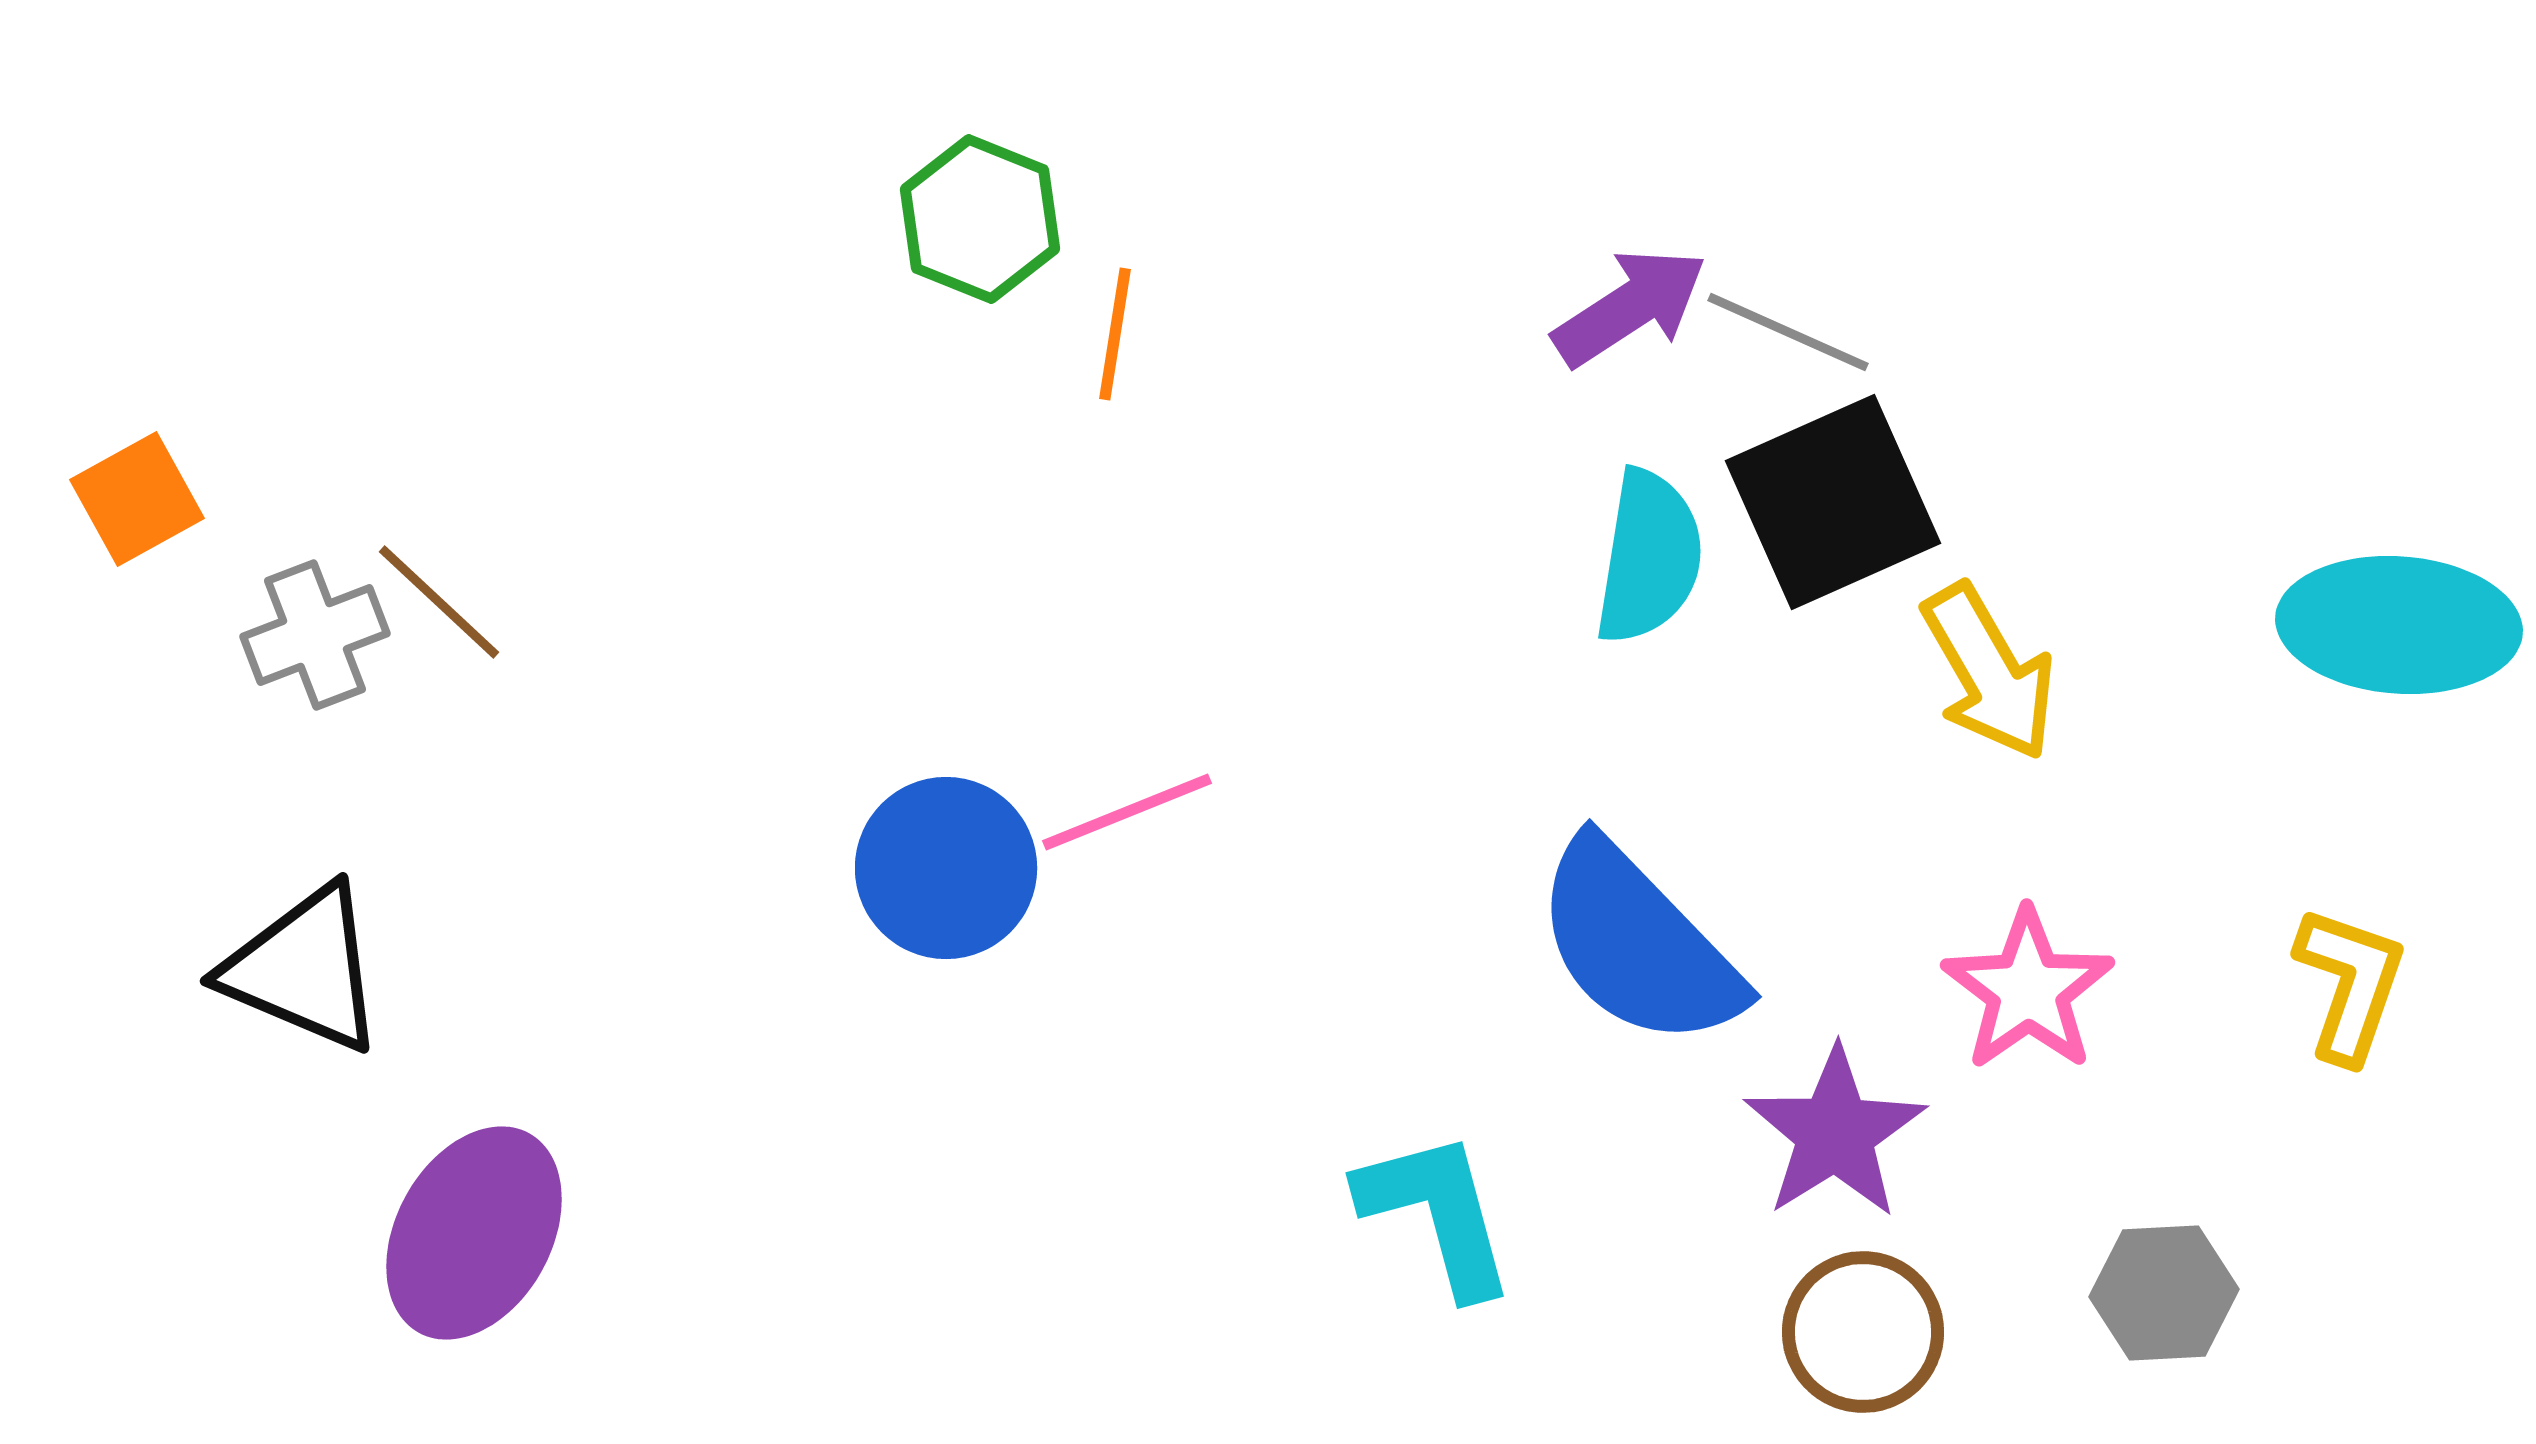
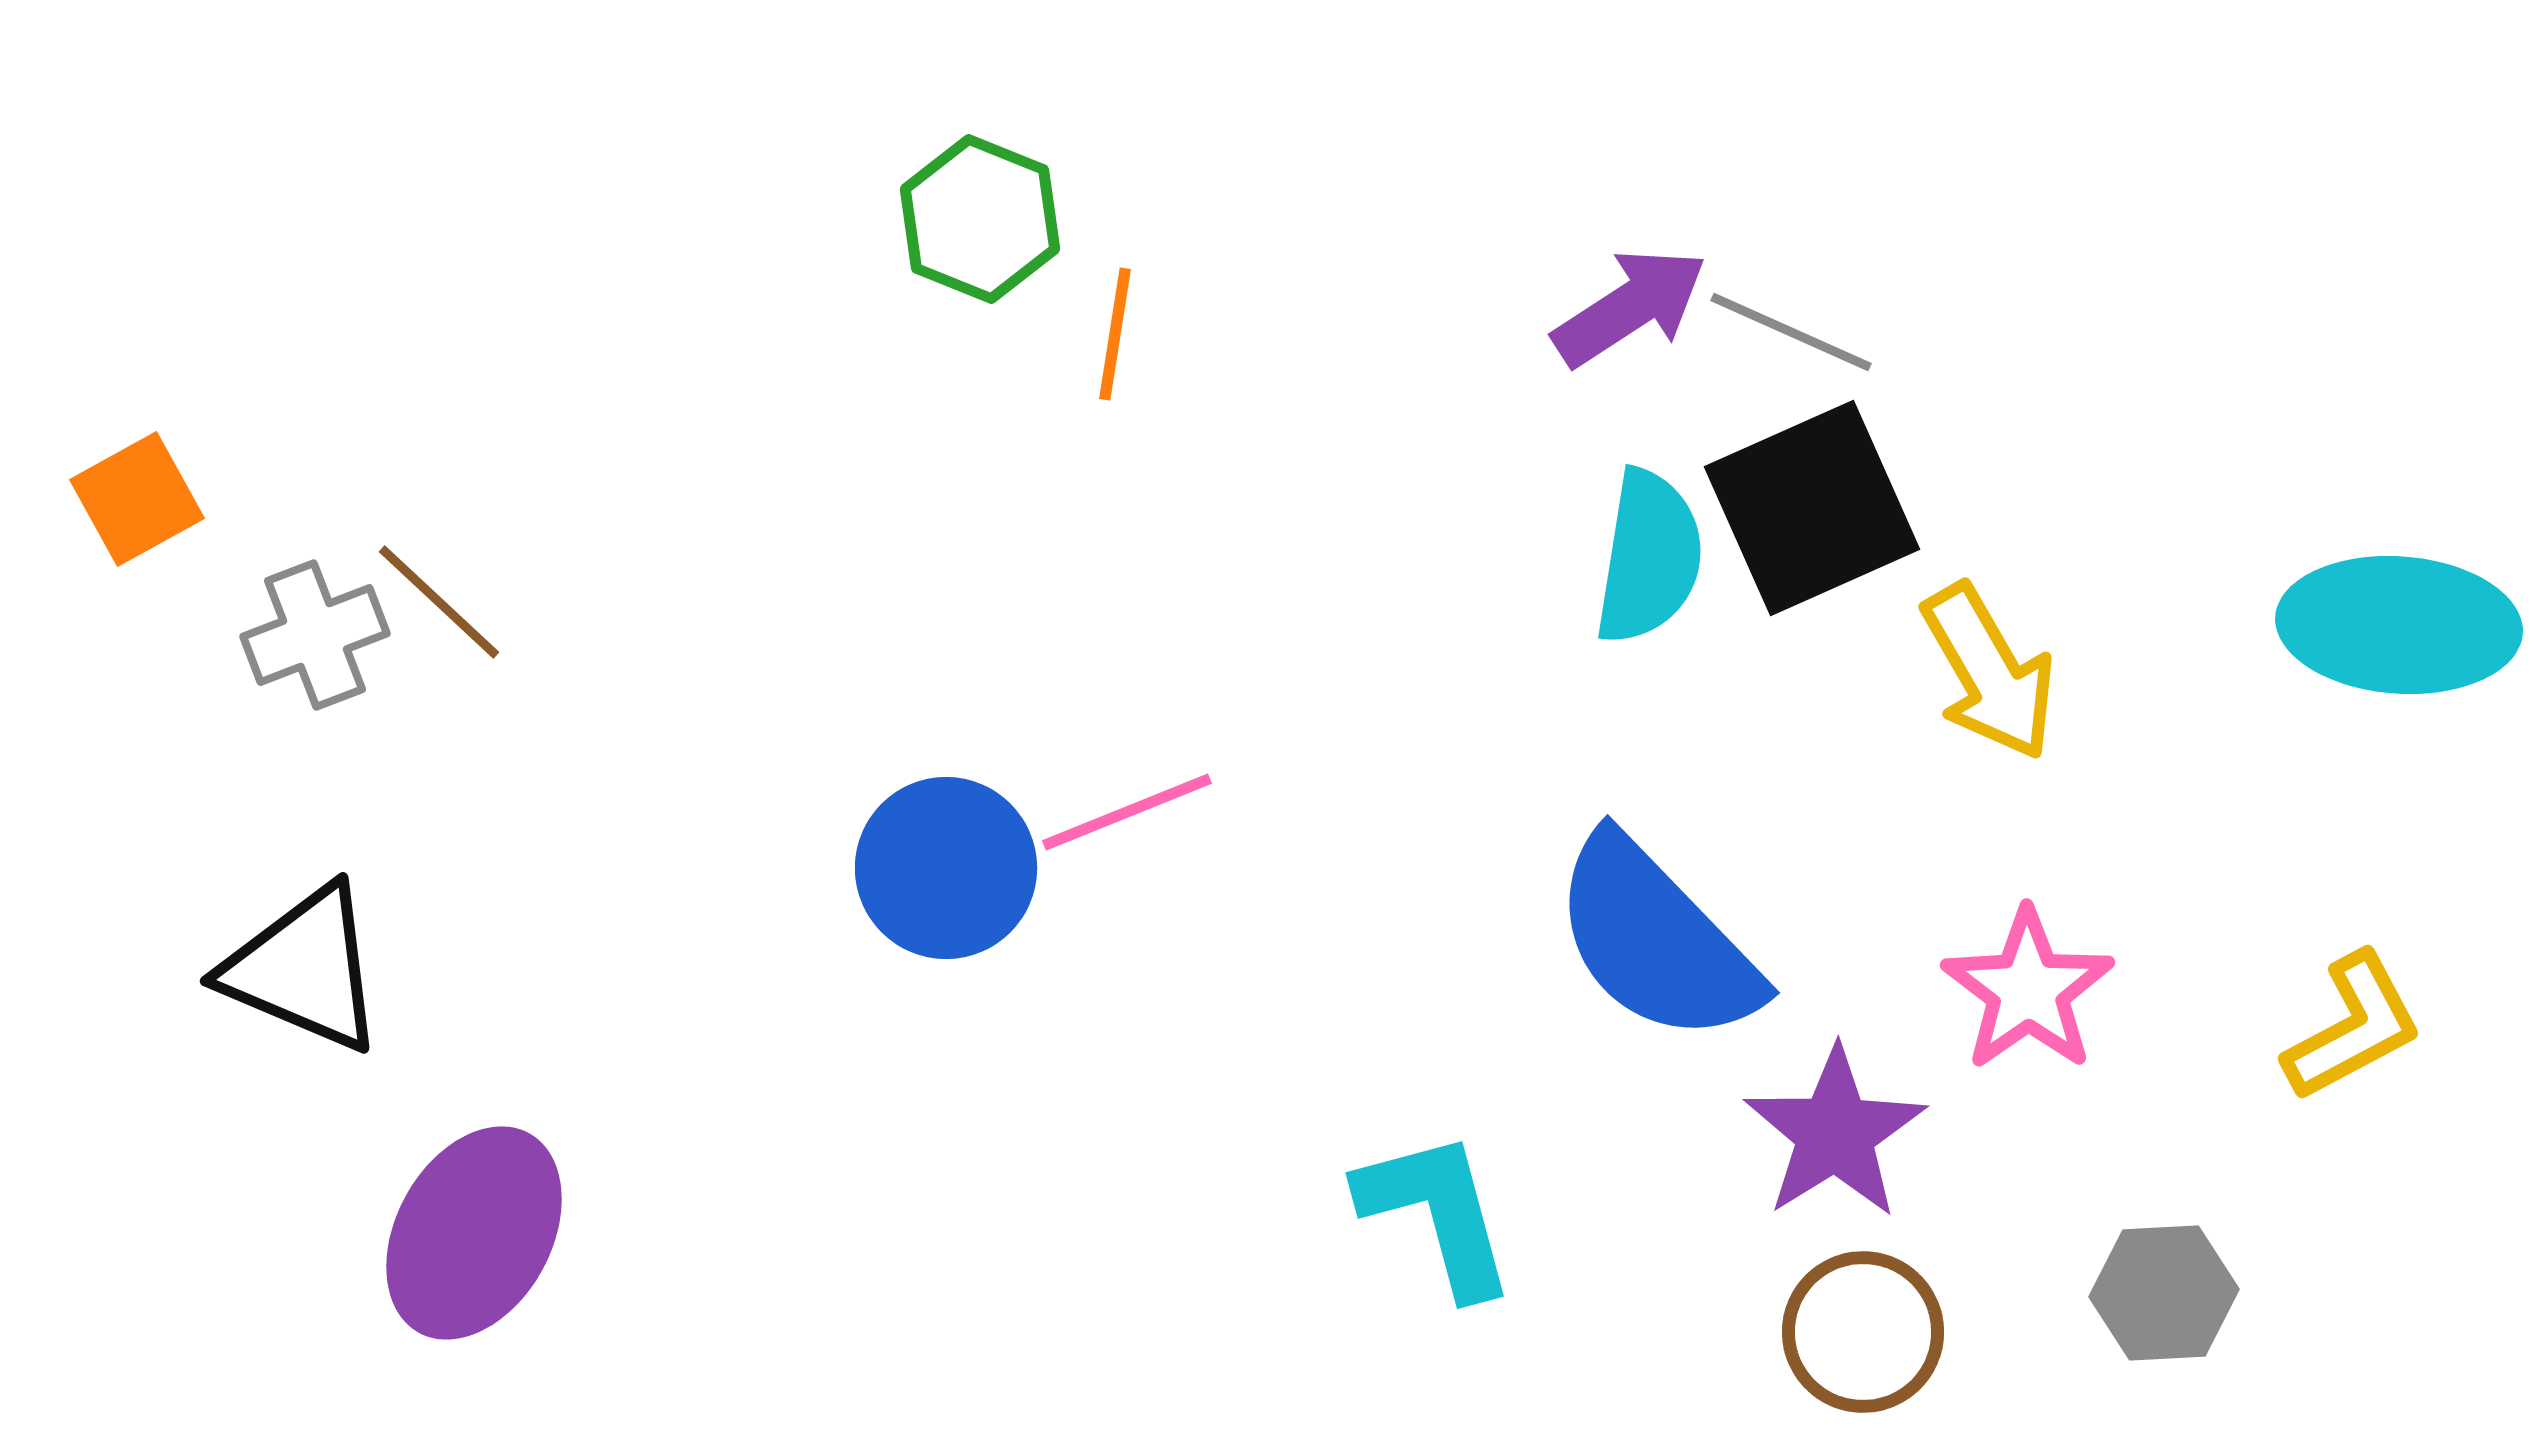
gray line: moved 3 px right
black square: moved 21 px left, 6 px down
blue semicircle: moved 18 px right, 4 px up
yellow L-shape: moved 3 px right, 43 px down; rotated 43 degrees clockwise
